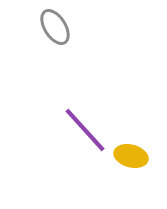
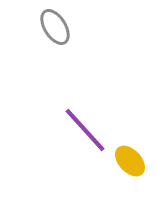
yellow ellipse: moved 1 px left, 5 px down; rotated 32 degrees clockwise
